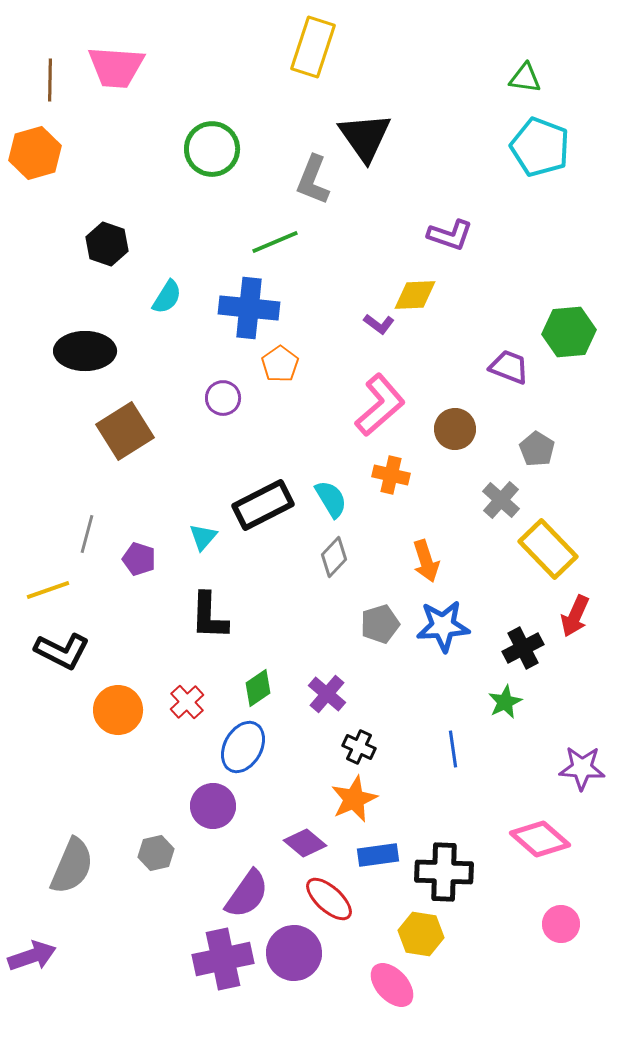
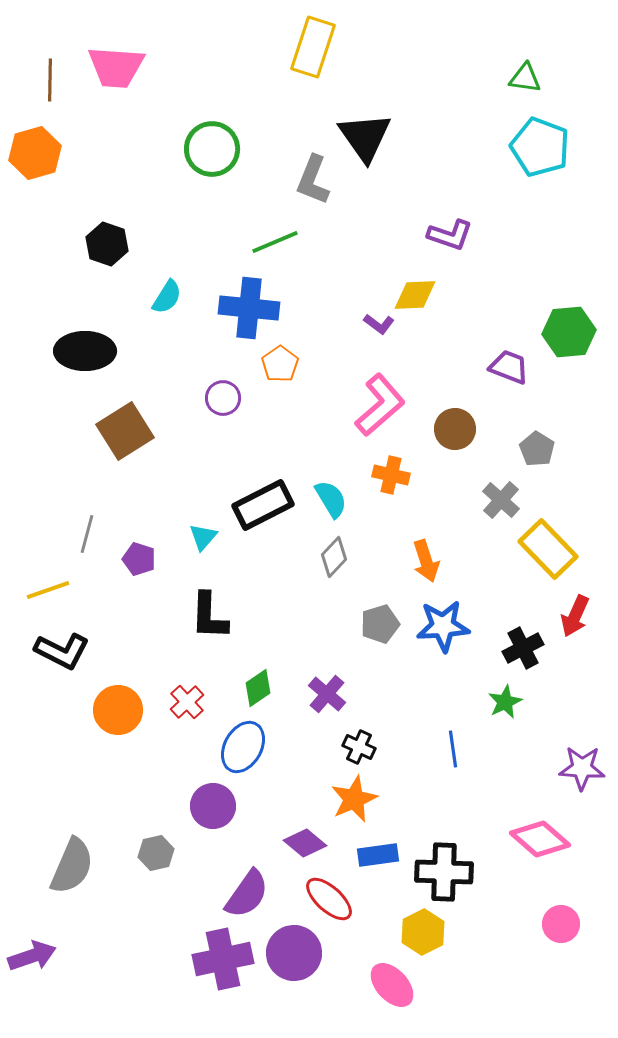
yellow hexagon at (421, 934): moved 2 px right, 2 px up; rotated 24 degrees clockwise
